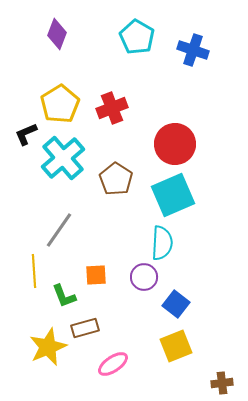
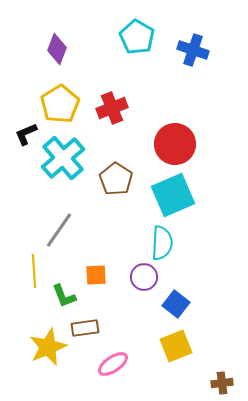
purple diamond: moved 15 px down
brown rectangle: rotated 8 degrees clockwise
